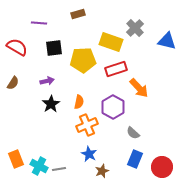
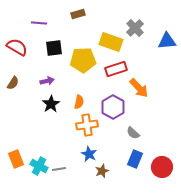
blue triangle: rotated 18 degrees counterclockwise
orange cross: rotated 15 degrees clockwise
